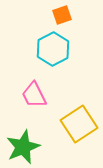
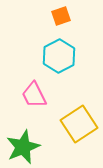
orange square: moved 1 px left, 1 px down
cyan hexagon: moved 6 px right, 7 px down
